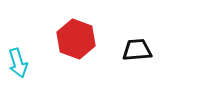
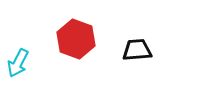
cyan arrow: rotated 44 degrees clockwise
